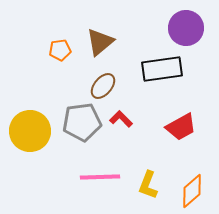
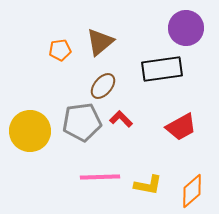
yellow L-shape: rotated 100 degrees counterclockwise
